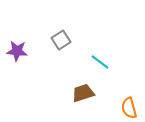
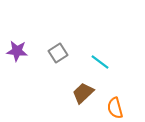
gray square: moved 3 px left, 13 px down
brown trapezoid: rotated 25 degrees counterclockwise
orange semicircle: moved 14 px left
